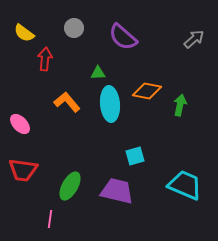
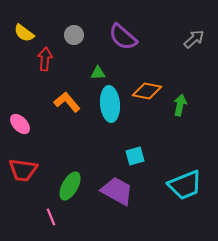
gray circle: moved 7 px down
cyan trapezoid: rotated 135 degrees clockwise
purple trapezoid: rotated 16 degrees clockwise
pink line: moved 1 px right, 2 px up; rotated 30 degrees counterclockwise
